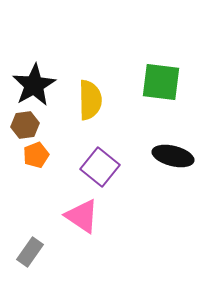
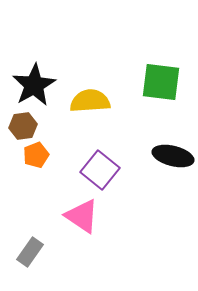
yellow semicircle: moved 1 px down; rotated 93 degrees counterclockwise
brown hexagon: moved 2 px left, 1 px down
purple square: moved 3 px down
